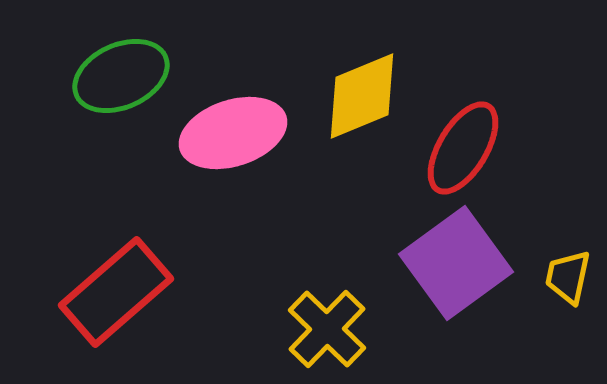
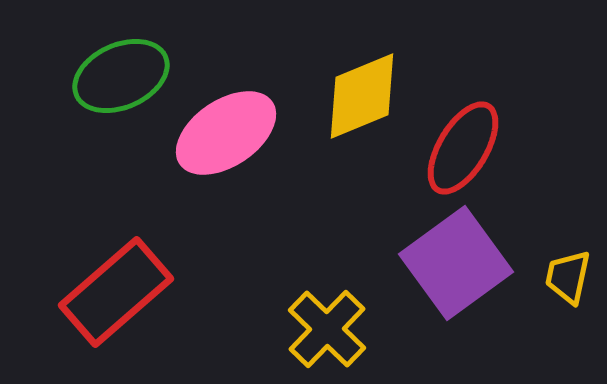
pink ellipse: moved 7 px left; rotated 16 degrees counterclockwise
